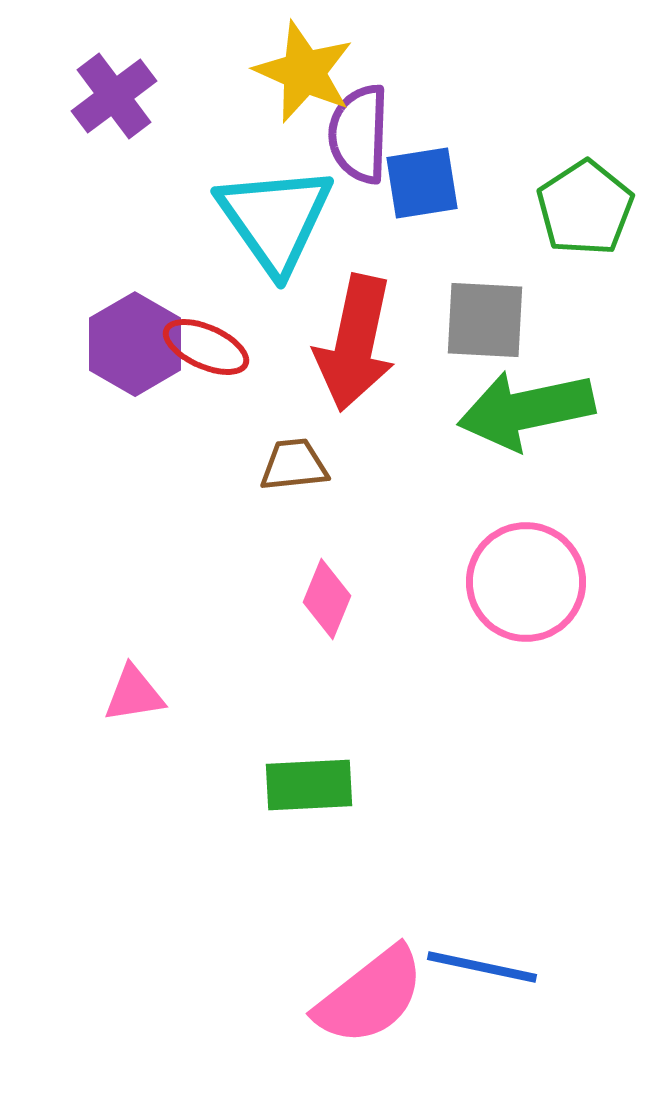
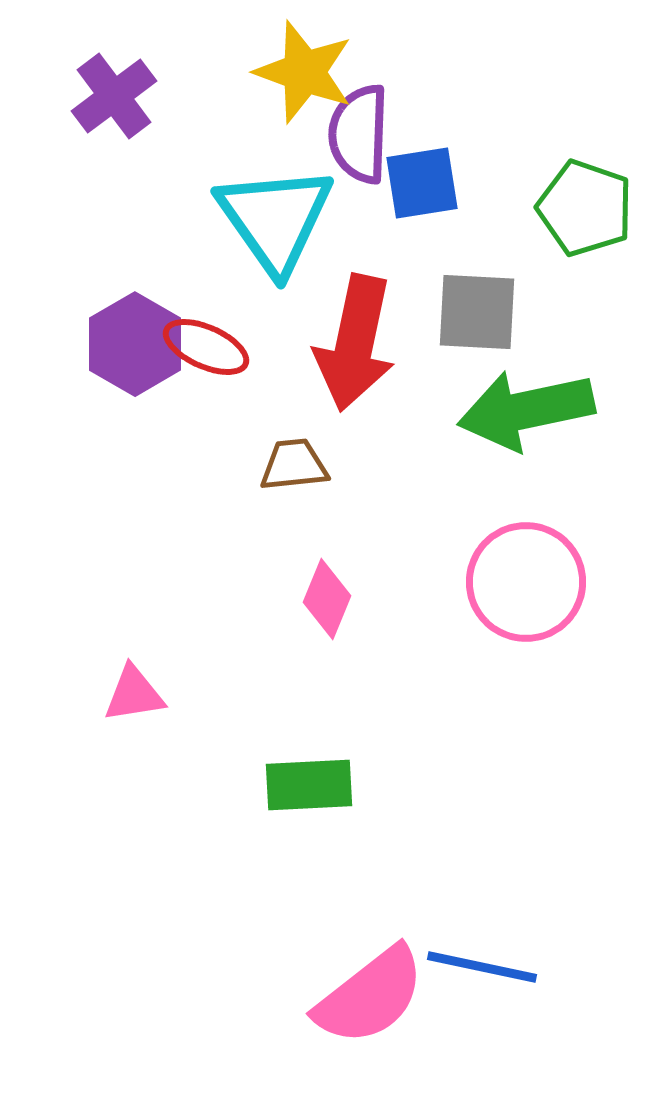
yellow star: rotated 4 degrees counterclockwise
green pentagon: rotated 20 degrees counterclockwise
gray square: moved 8 px left, 8 px up
